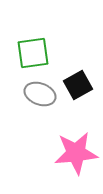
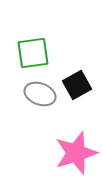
black square: moved 1 px left
pink star: rotated 12 degrees counterclockwise
